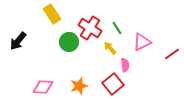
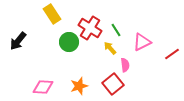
green line: moved 1 px left, 2 px down
